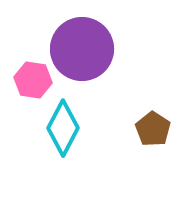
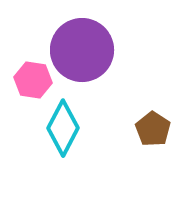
purple circle: moved 1 px down
